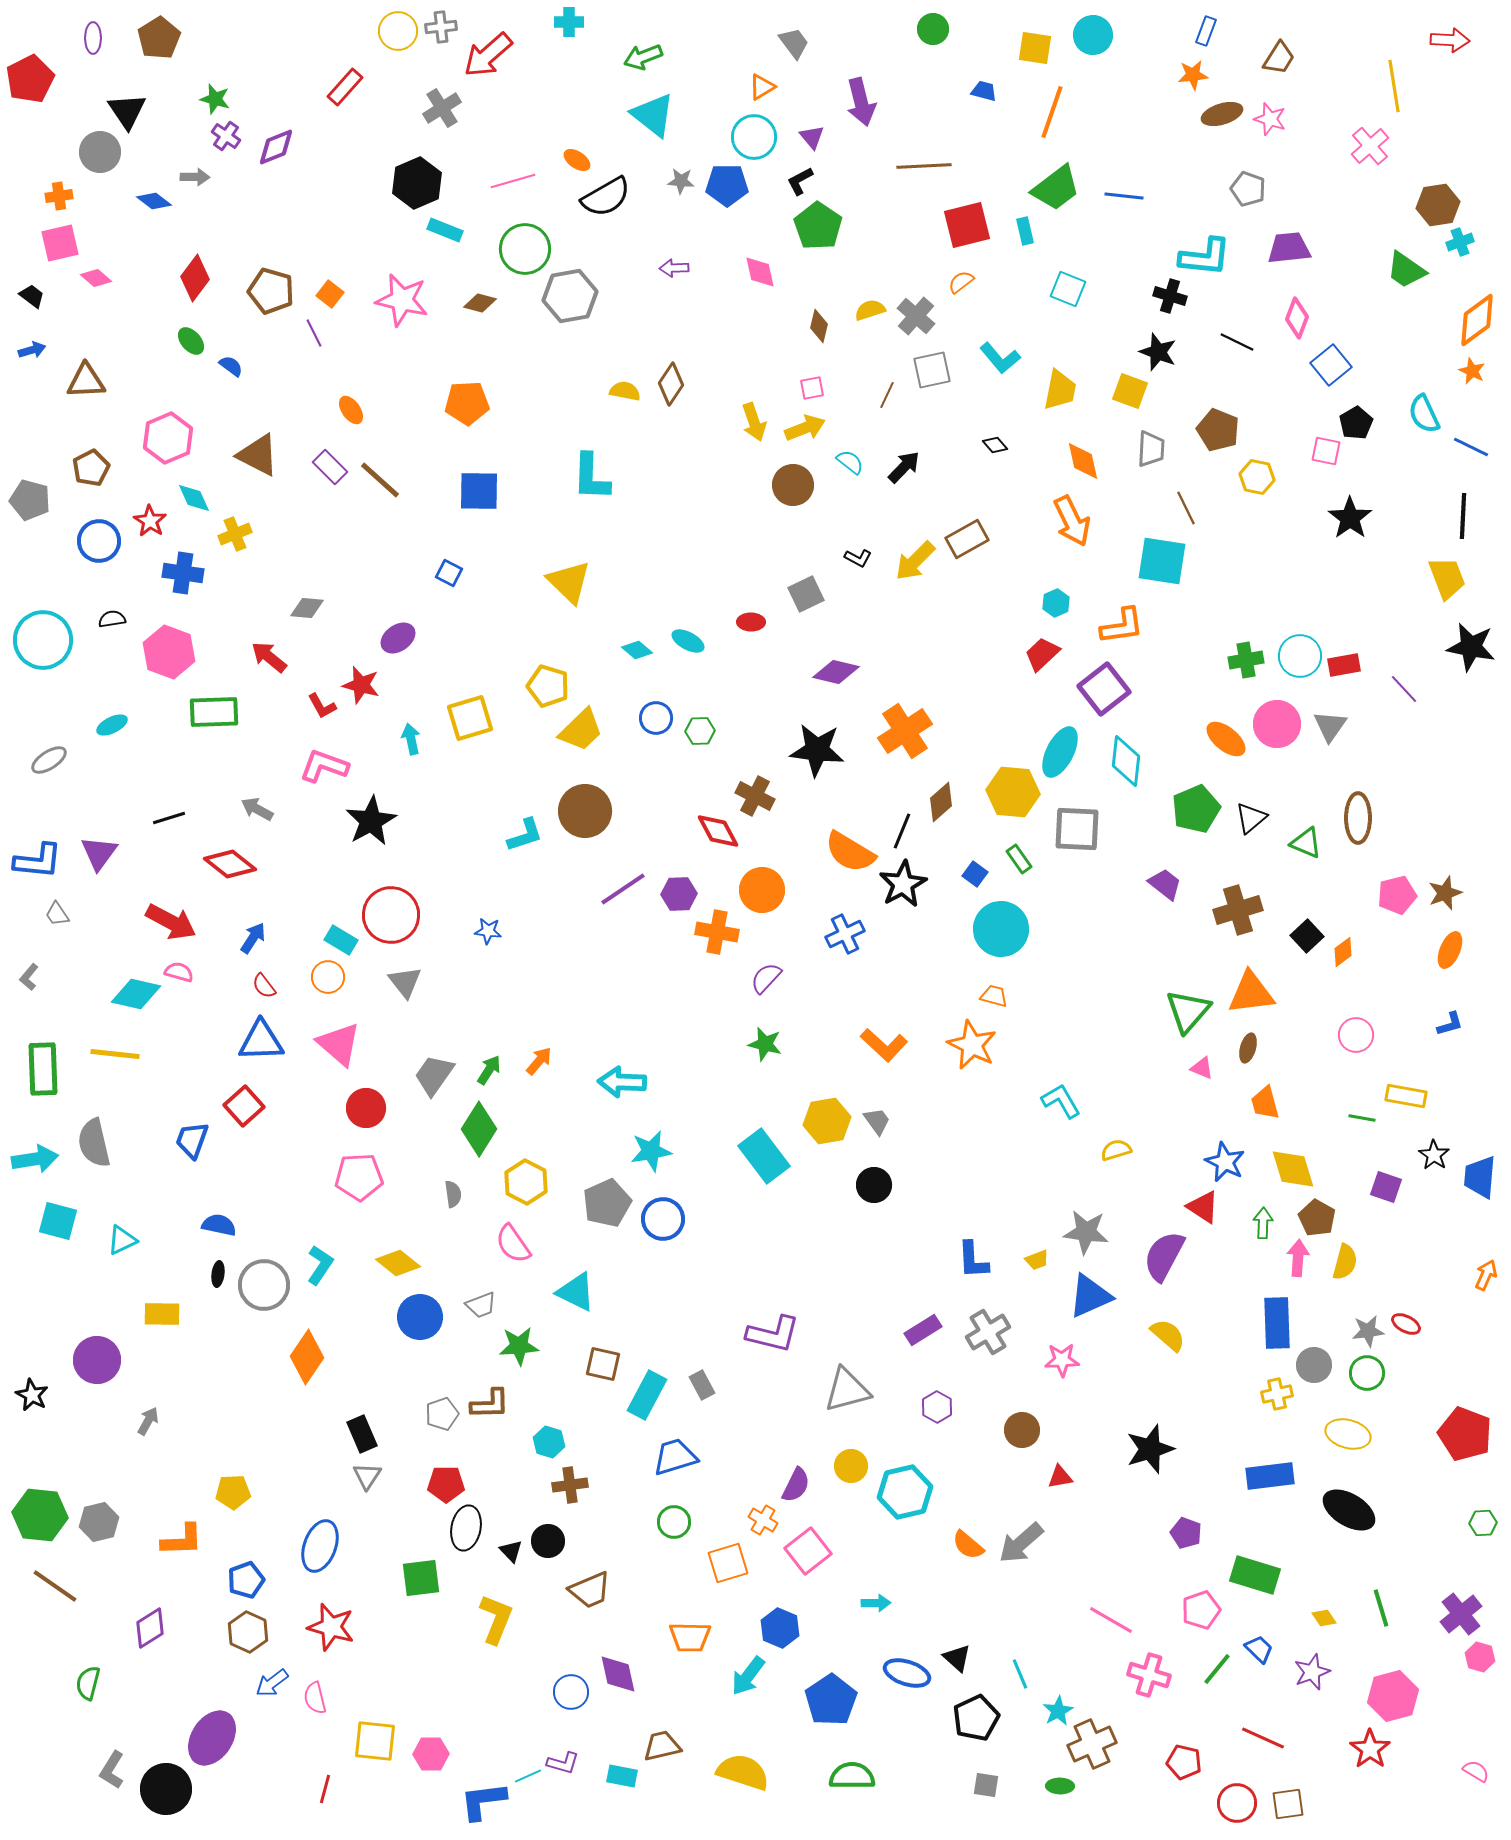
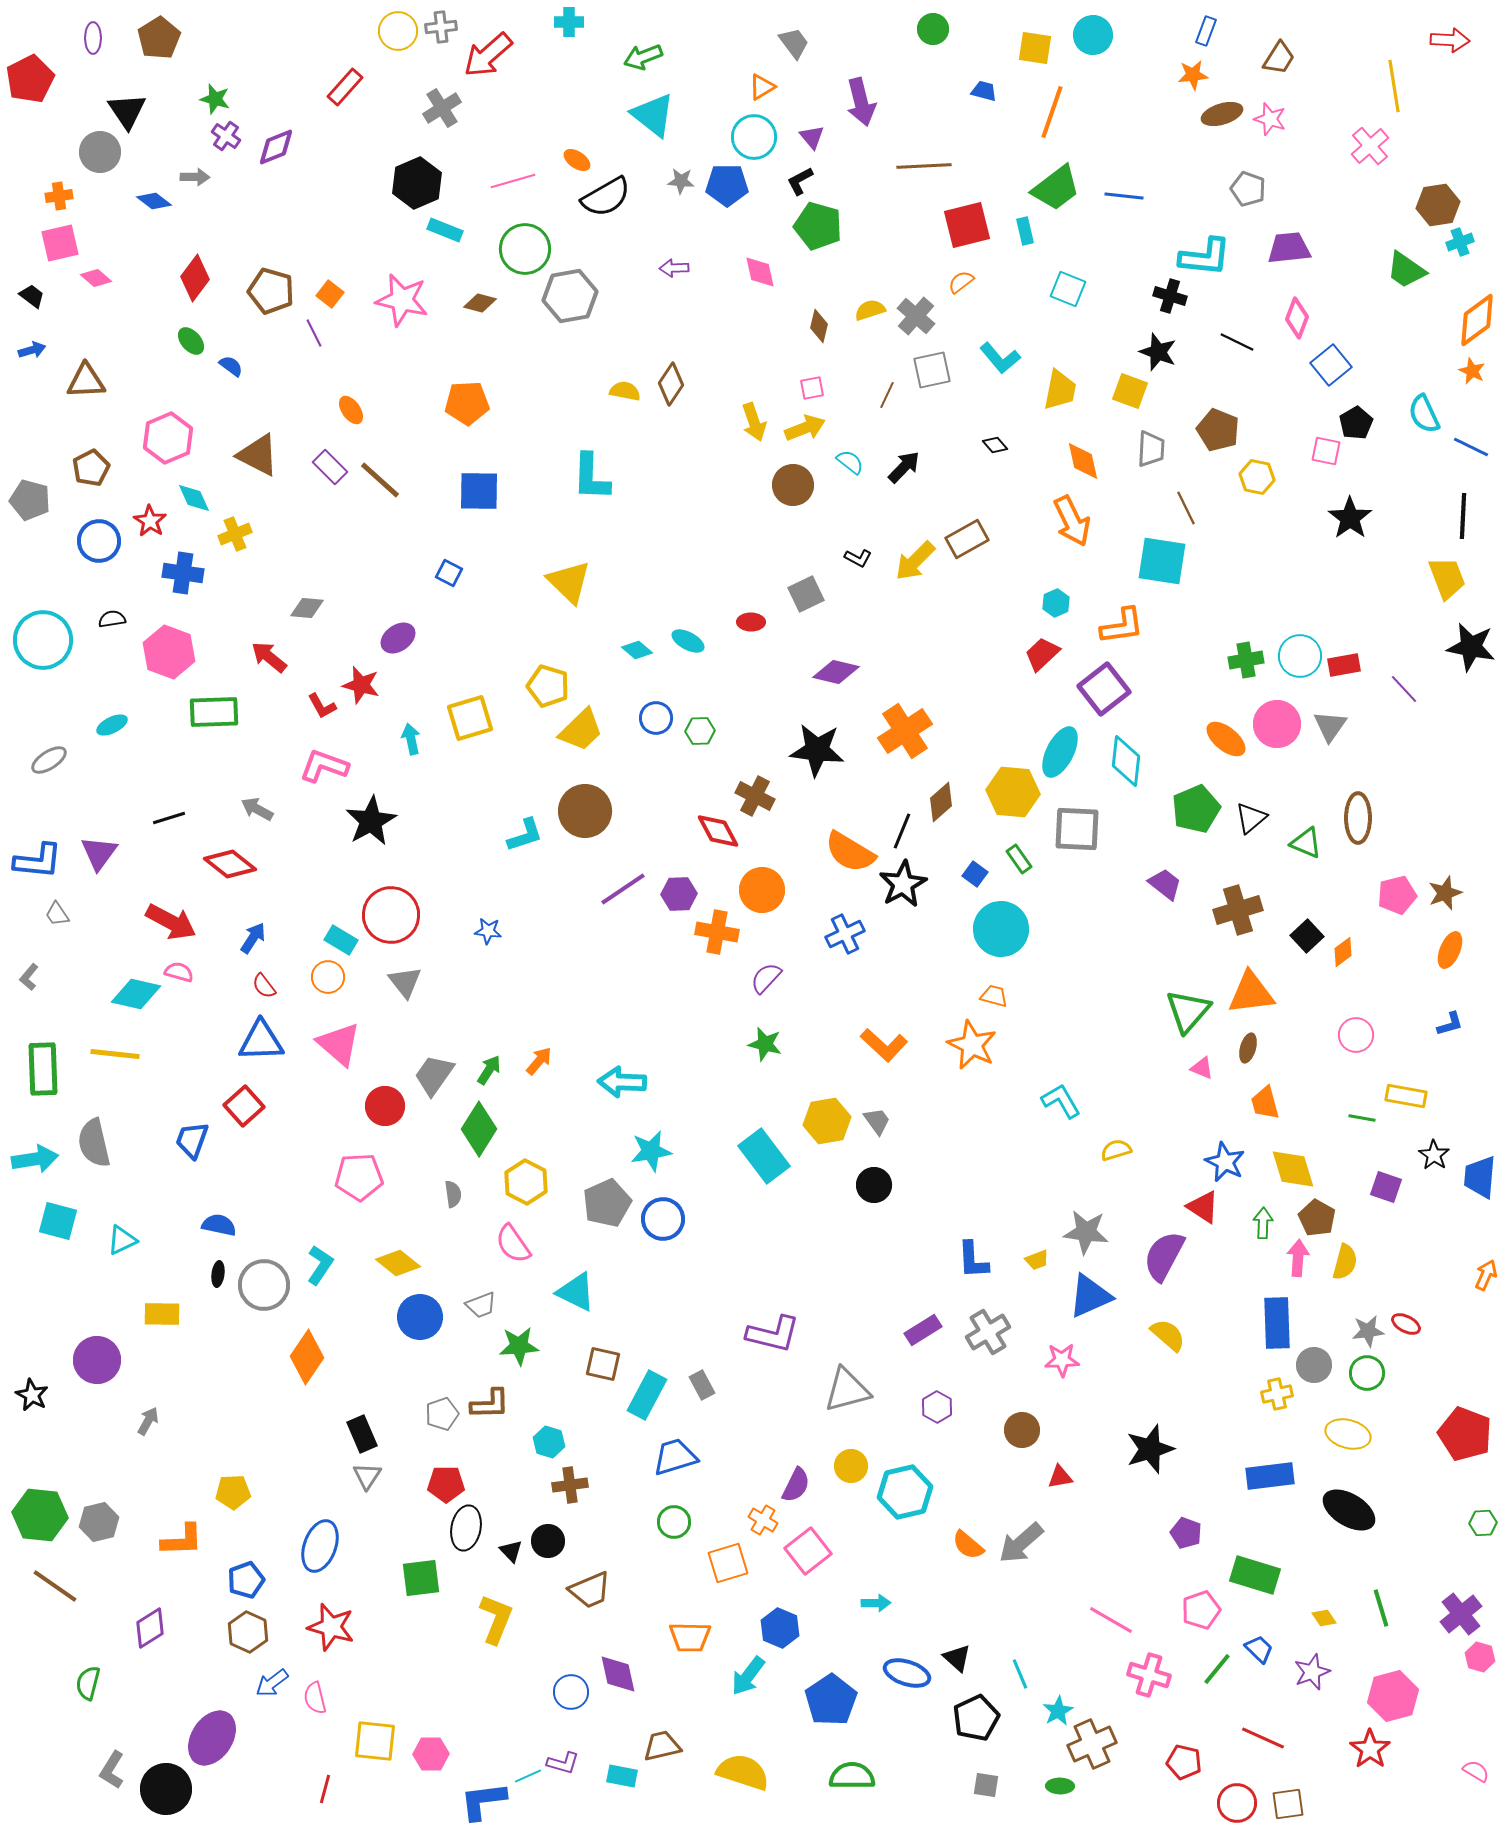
green pentagon at (818, 226): rotated 18 degrees counterclockwise
red circle at (366, 1108): moved 19 px right, 2 px up
